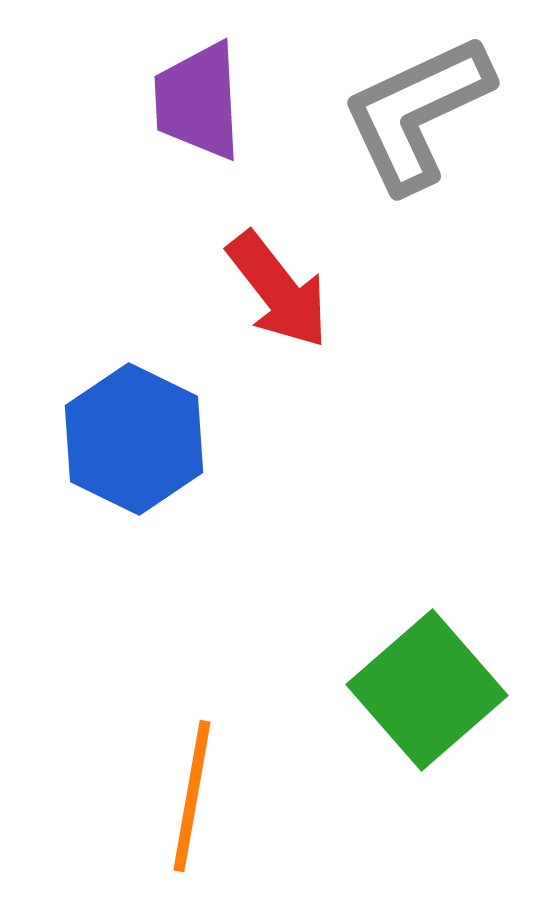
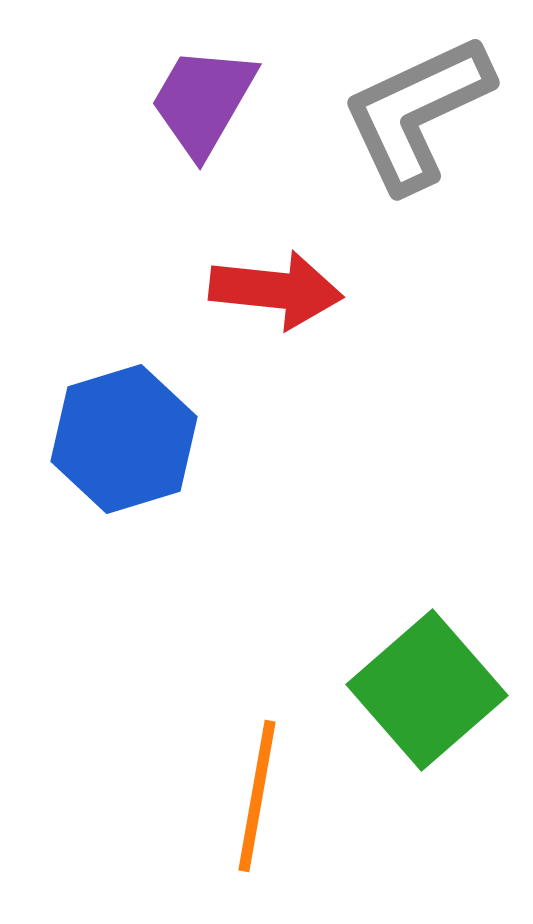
purple trapezoid: moved 5 px right; rotated 33 degrees clockwise
red arrow: moved 2 px left; rotated 46 degrees counterclockwise
blue hexagon: moved 10 px left; rotated 17 degrees clockwise
orange line: moved 65 px right
